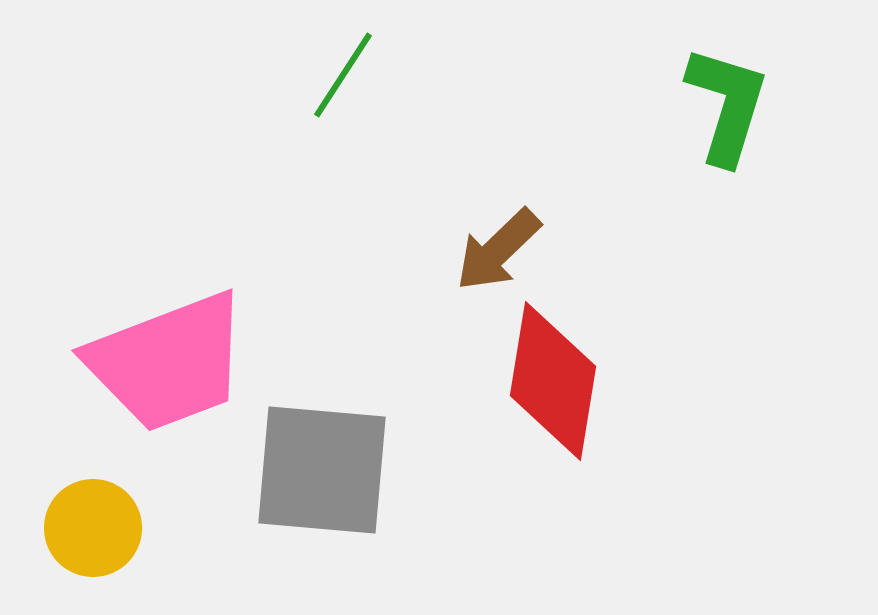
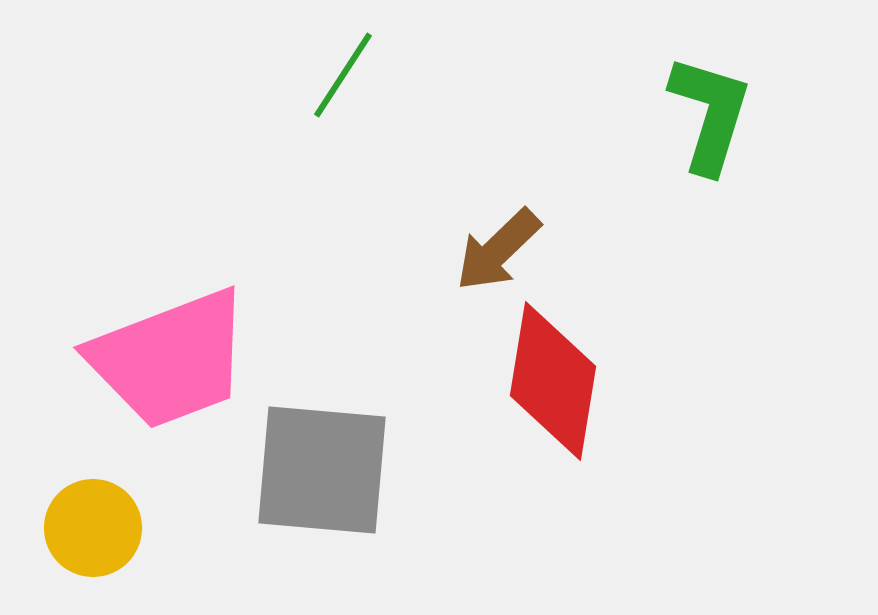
green L-shape: moved 17 px left, 9 px down
pink trapezoid: moved 2 px right, 3 px up
